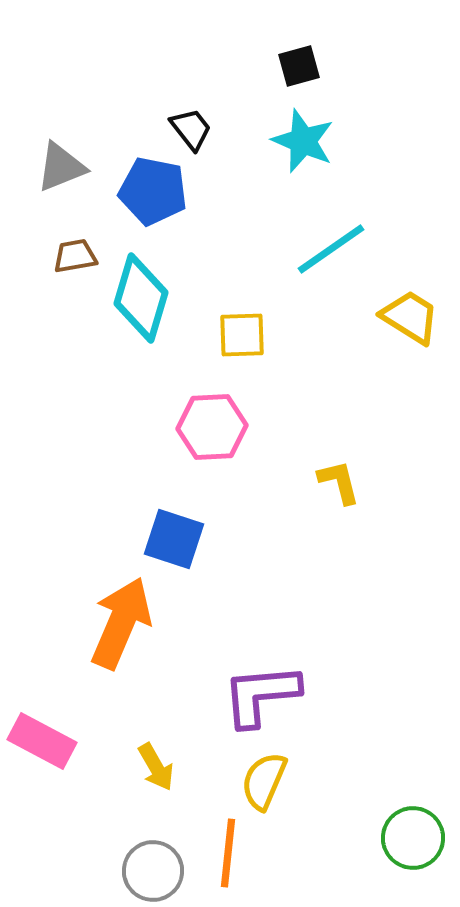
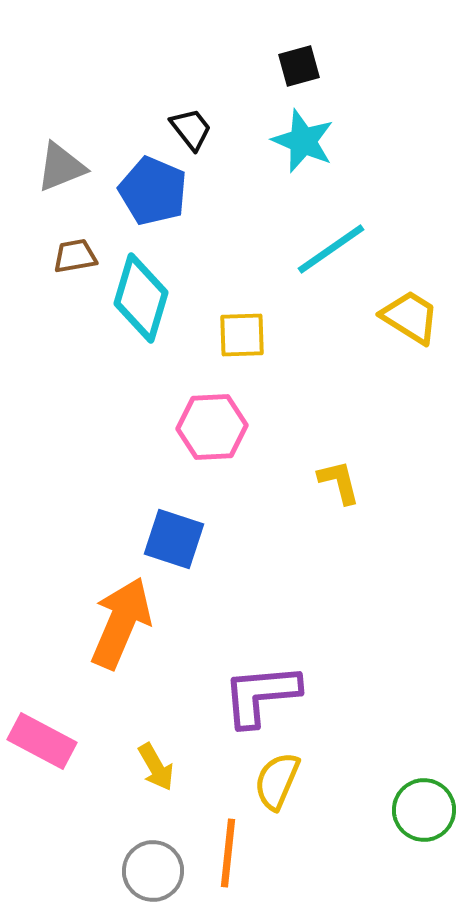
blue pentagon: rotated 12 degrees clockwise
yellow semicircle: moved 13 px right
green circle: moved 11 px right, 28 px up
